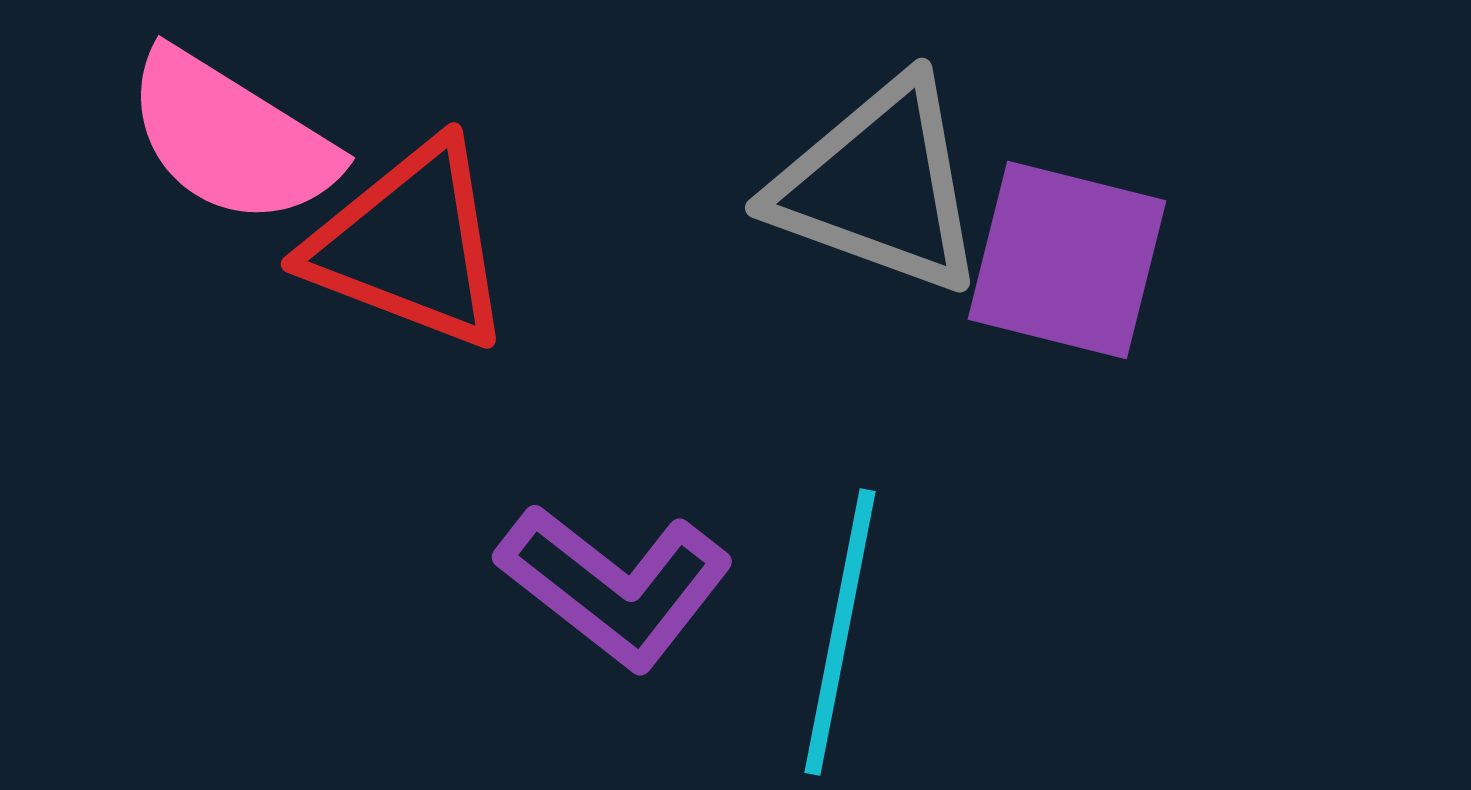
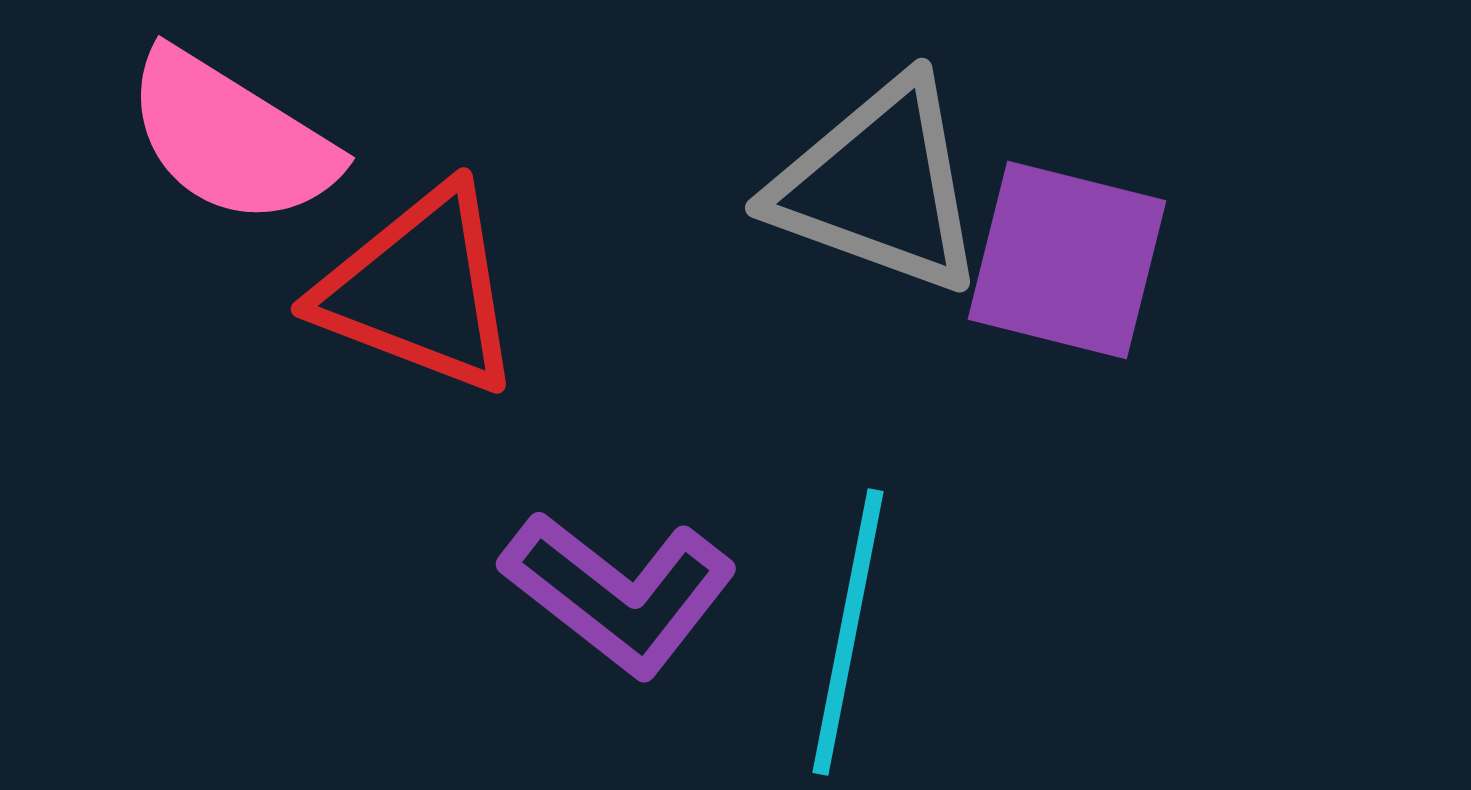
red triangle: moved 10 px right, 45 px down
purple L-shape: moved 4 px right, 7 px down
cyan line: moved 8 px right
